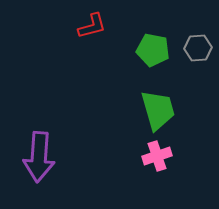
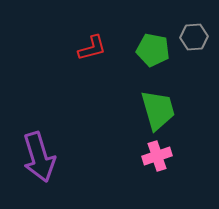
red L-shape: moved 22 px down
gray hexagon: moved 4 px left, 11 px up
purple arrow: rotated 21 degrees counterclockwise
